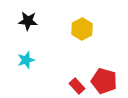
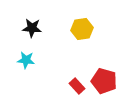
black star: moved 4 px right, 7 px down
yellow hexagon: rotated 20 degrees clockwise
cyan star: rotated 24 degrees clockwise
